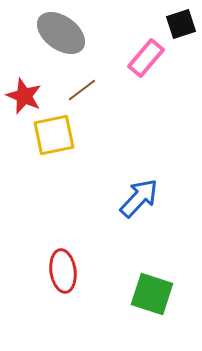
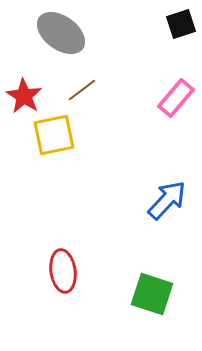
pink rectangle: moved 30 px right, 40 px down
red star: rotated 9 degrees clockwise
blue arrow: moved 28 px right, 2 px down
